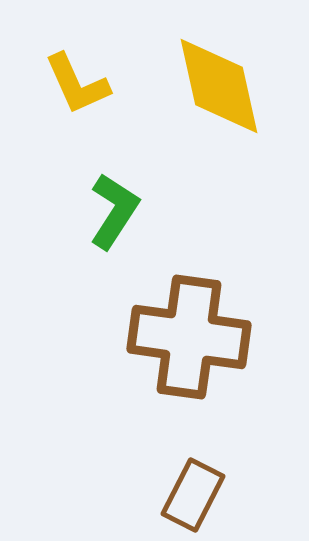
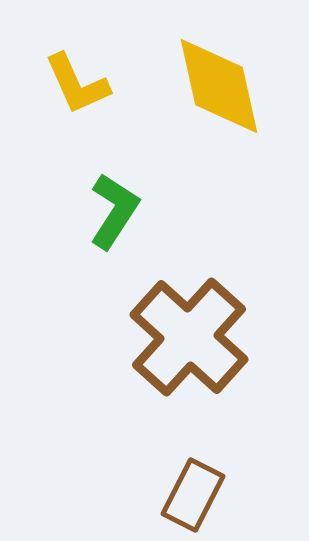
brown cross: rotated 34 degrees clockwise
